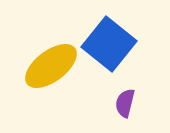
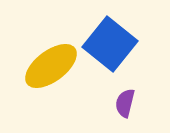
blue square: moved 1 px right
